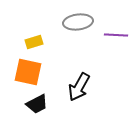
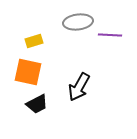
purple line: moved 6 px left
yellow rectangle: moved 1 px up
